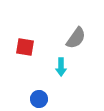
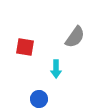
gray semicircle: moved 1 px left, 1 px up
cyan arrow: moved 5 px left, 2 px down
